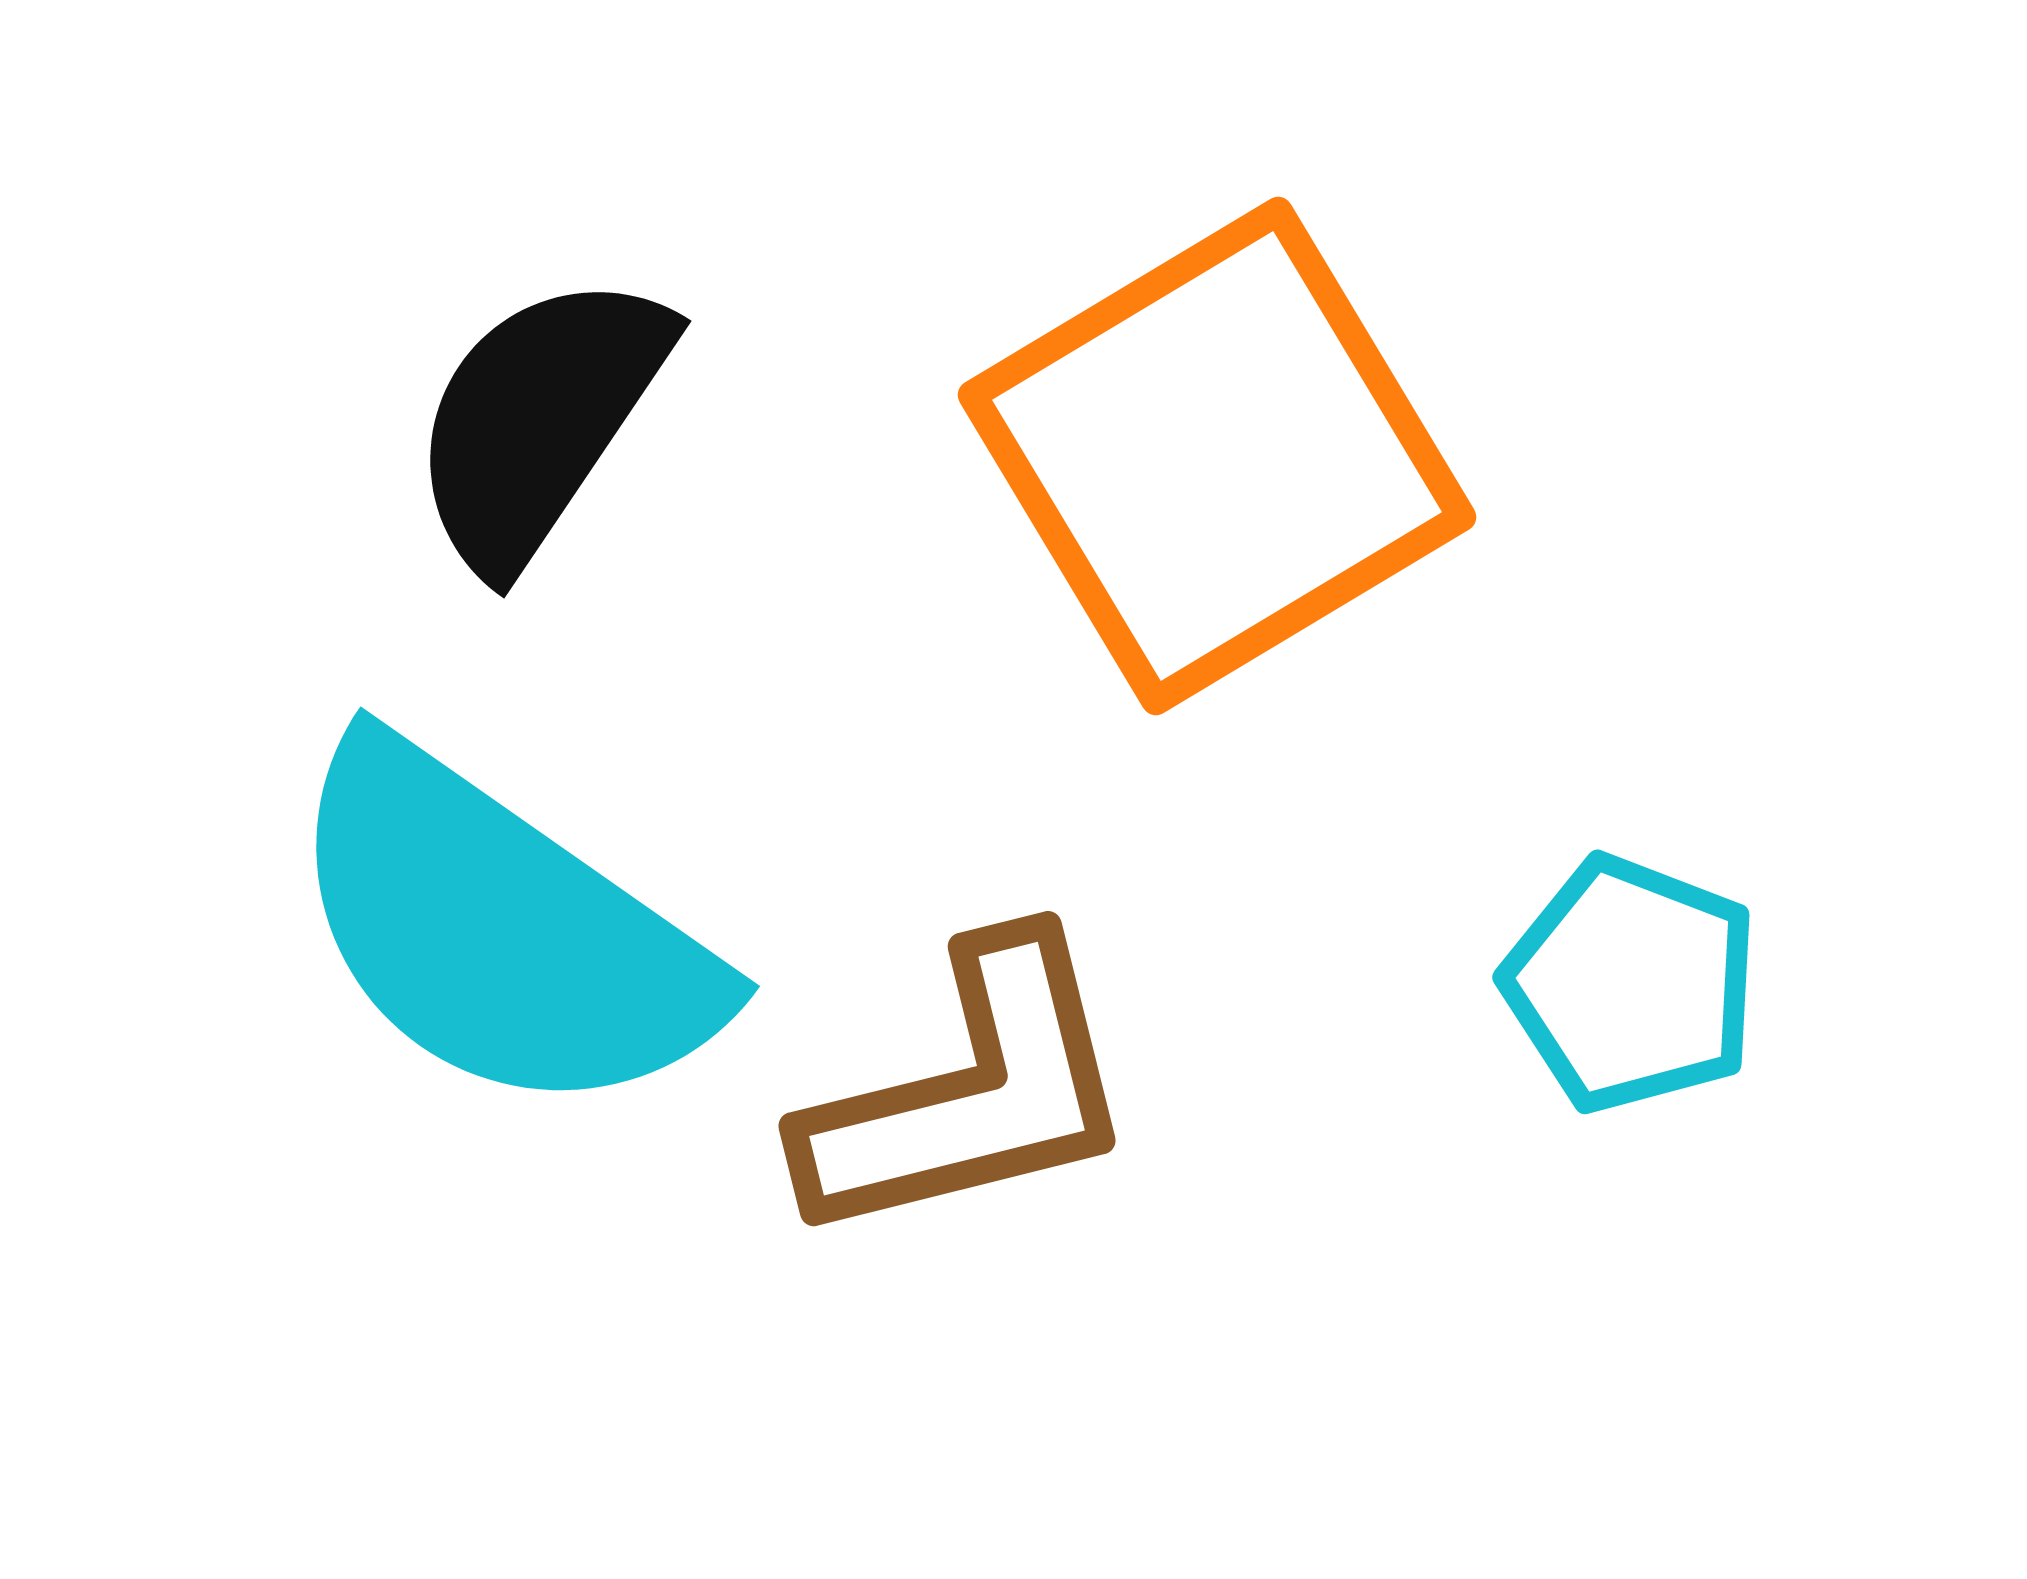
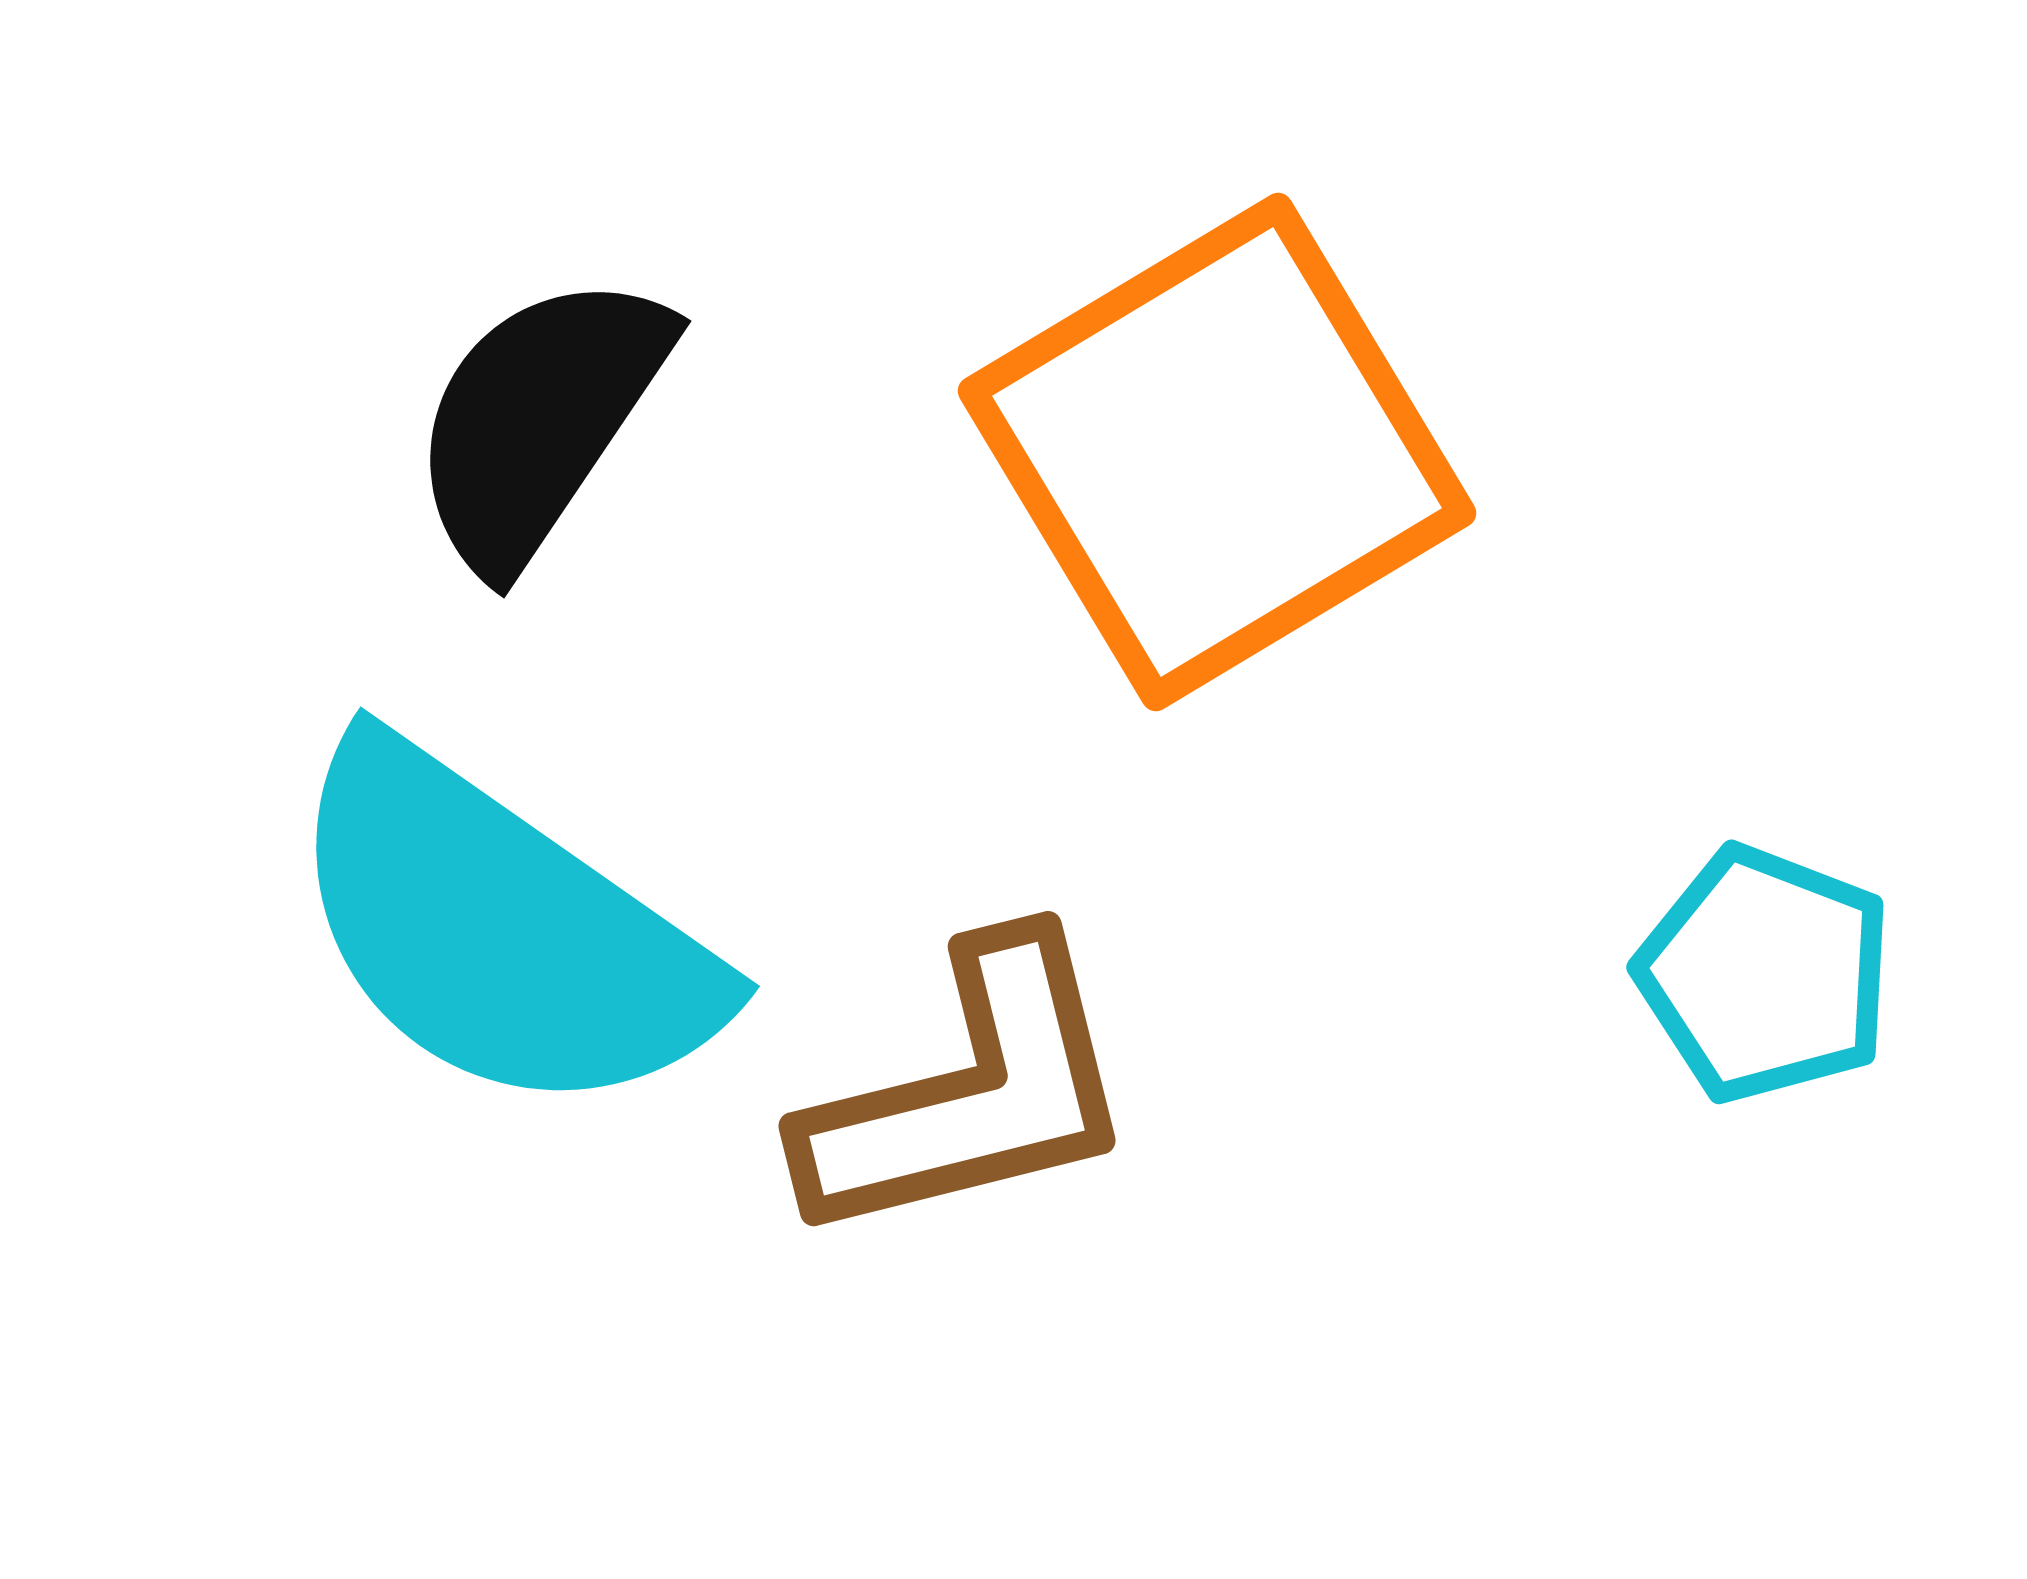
orange square: moved 4 px up
cyan pentagon: moved 134 px right, 10 px up
